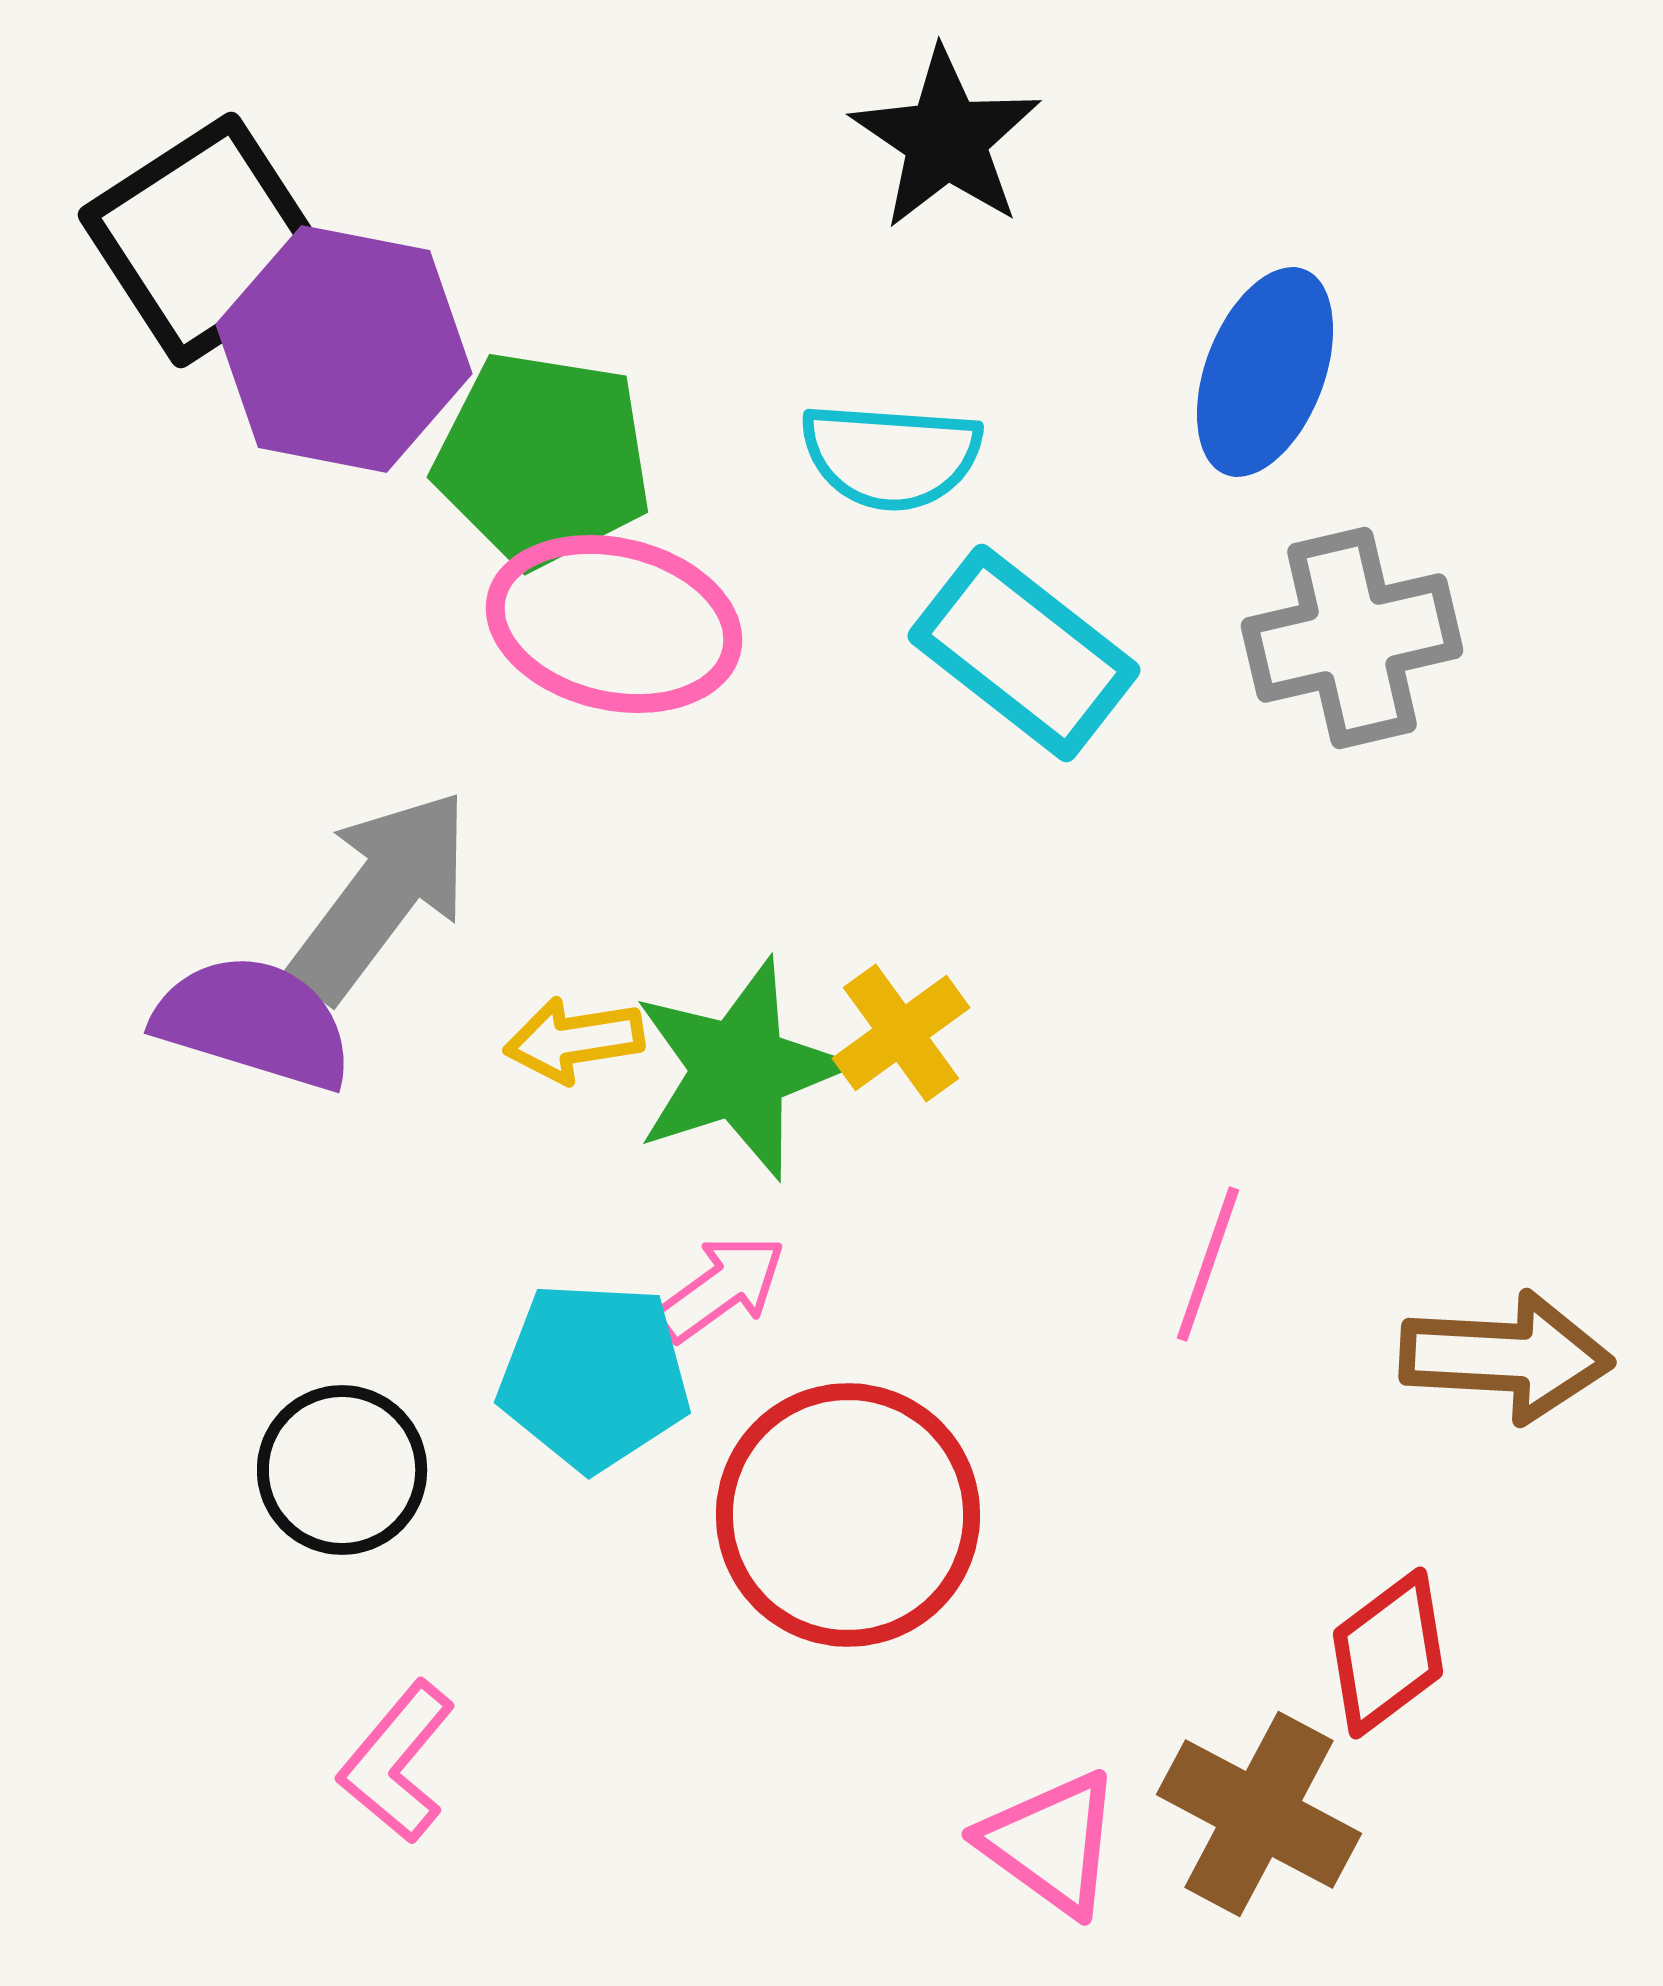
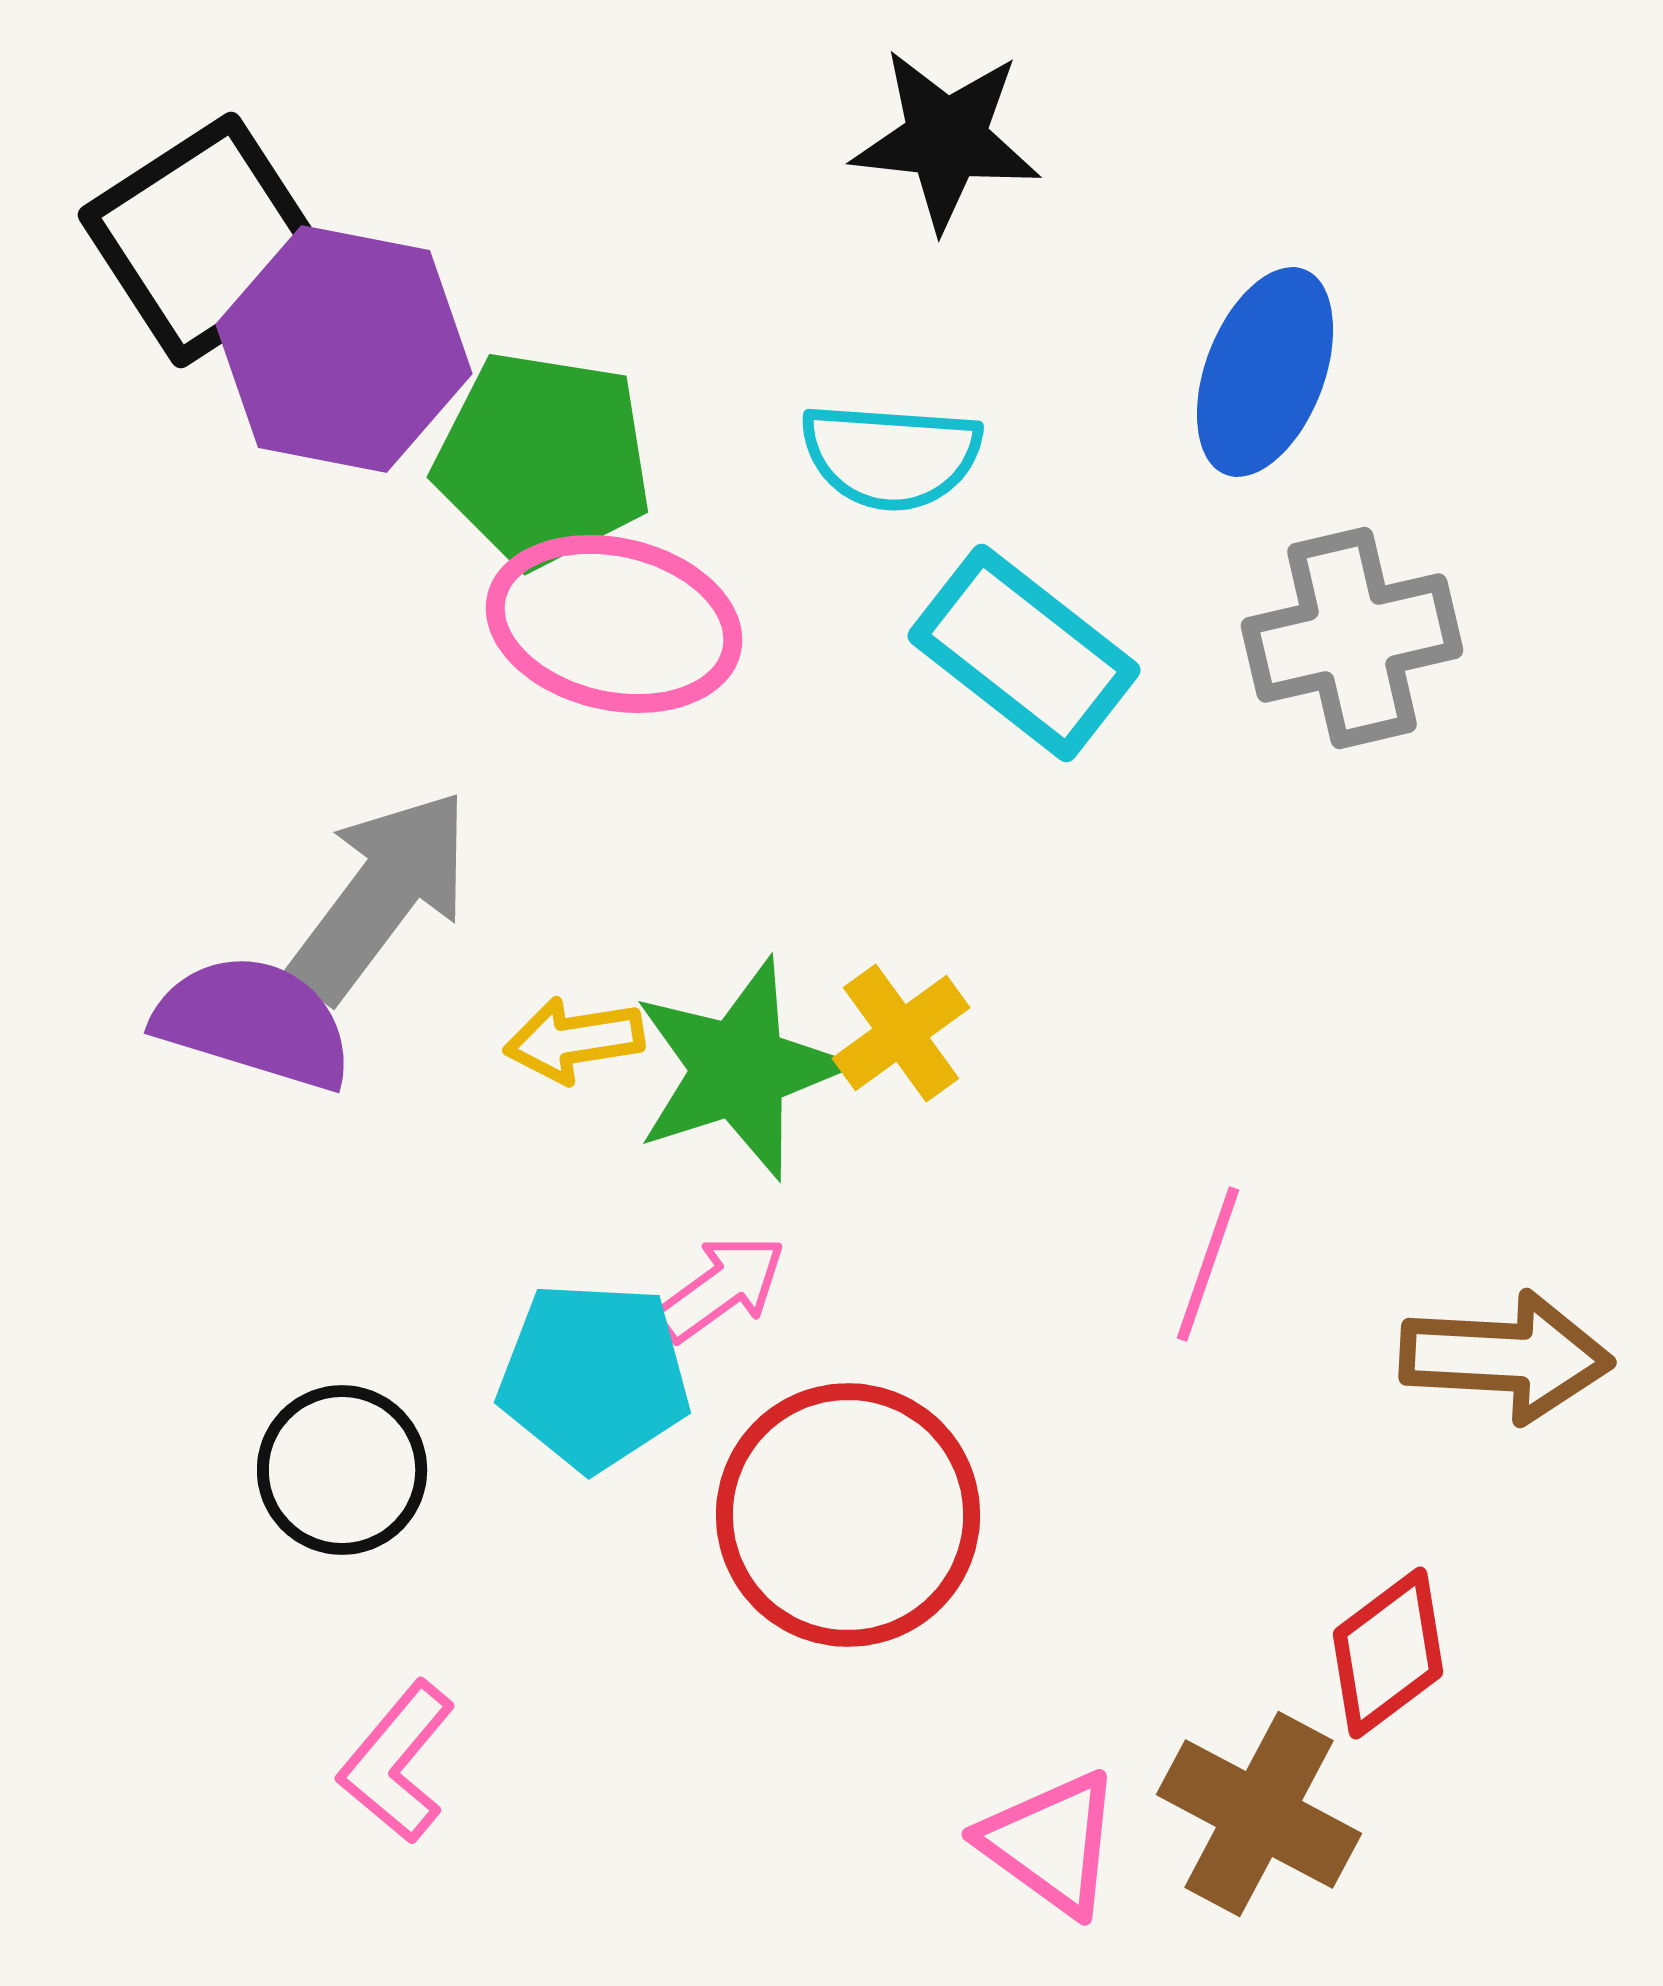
black star: rotated 28 degrees counterclockwise
